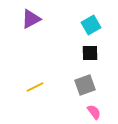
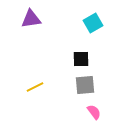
purple triangle: rotated 20 degrees clockwise
cyan square: moved 2 px right, 2 px up
black square: moved 9 px left, 6 px down
gray square: rotated 15 degrees clockwise
